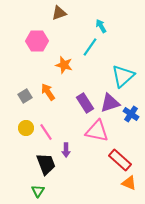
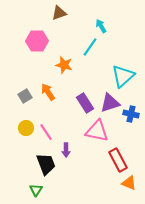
blue cross: rotated 21 degrees counterclockwise
red rectangle: moved 2 px left; rotated 20 degrees clockwise
green triangle: moved 2 px left, 1 px up
